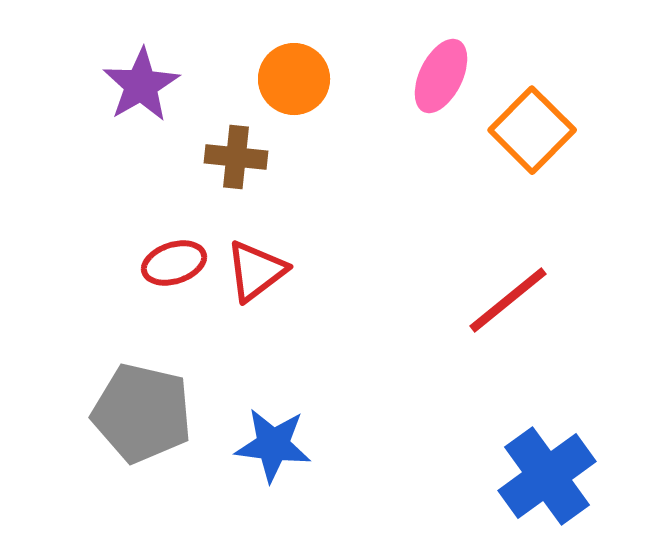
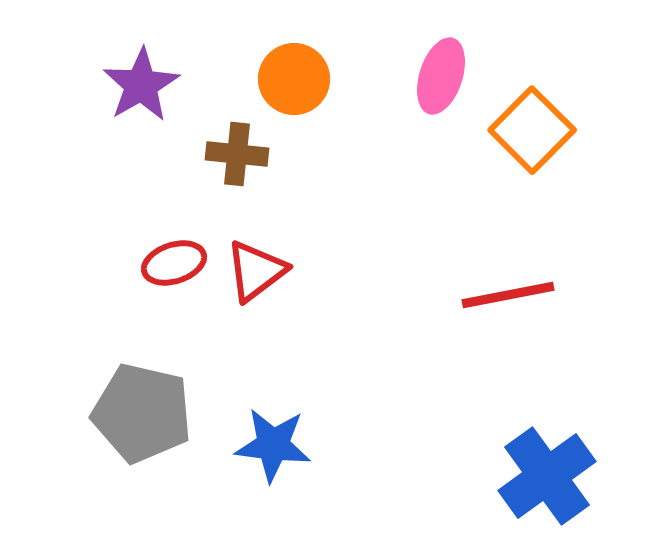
pink ellipse: rotated 8 degrees counterclockwise
brown cross: moved 1 px right, 3 px up
red line: moved 5 px up; rotated 28 degrees clockwise
